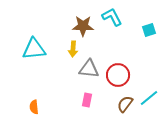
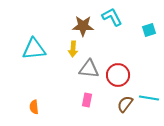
cyan line: rotated 48 degrees clockwise
